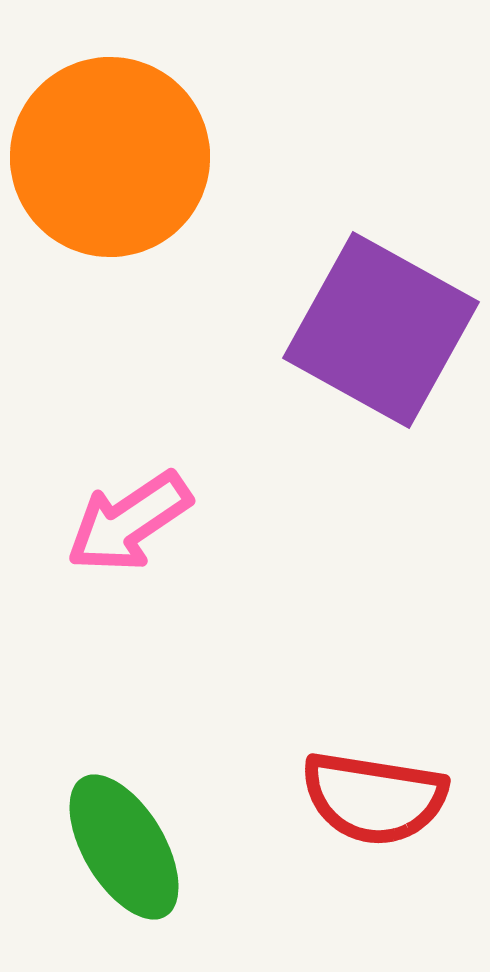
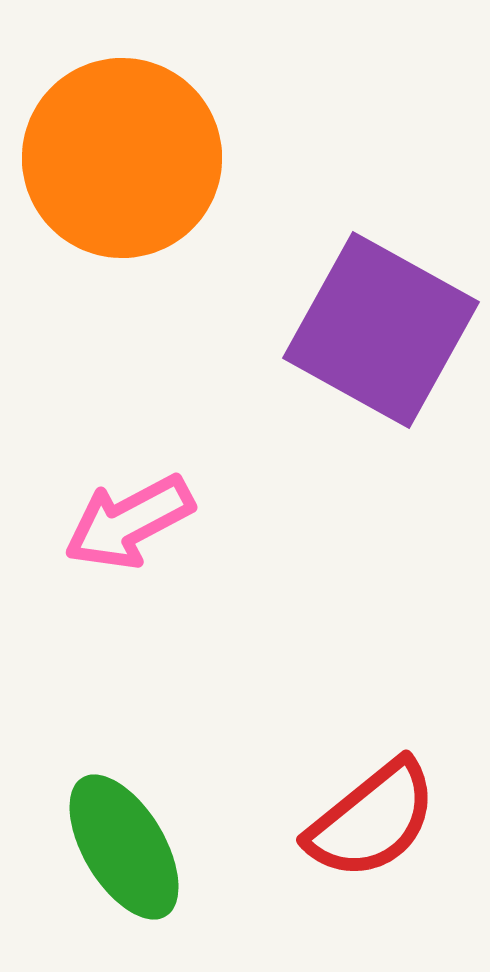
orange circle: moved 12 px right, 1 px down
pink arrow: rotated 6 degrees clockwise
red semicircle: moved 2 px left, 22 px down; rotated 48 degrees counterclockwise
